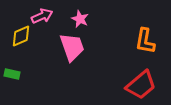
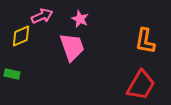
red trapezoid: rotated 20 degrees counterclockwise
